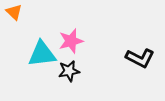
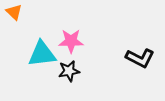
pink star: rotated 15 degrees clockwise
